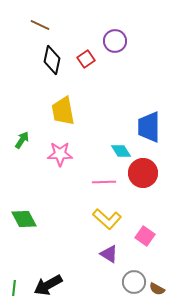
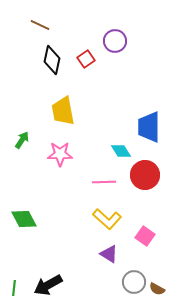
red circle: moved 2 px right, 2 px down
